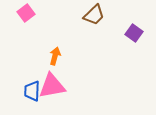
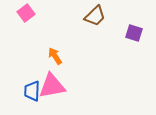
brown trapezoid: moved 1 px right, 1 px down
purple square: rotated 18 degrees counterclockwise
orange arrow: rotated 48 degrees counterclockwise
